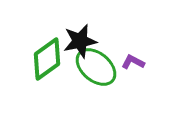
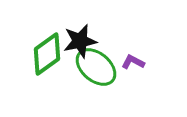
green diamond: moved 5 px up
